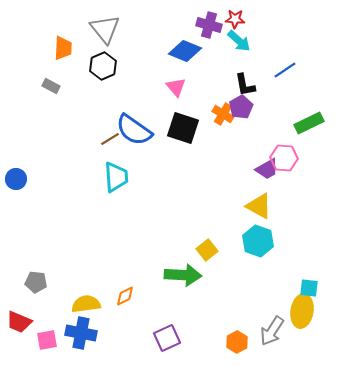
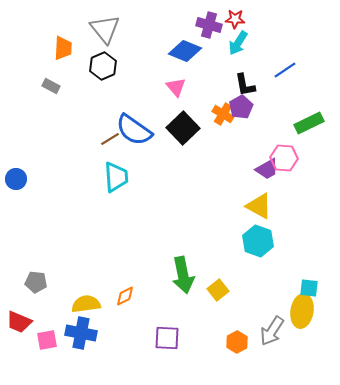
cyan arrow: moved 1 px left, 2 px down; rotated 80 degrees clockwise
black square: rotated 28 degrees clockwise
yellow square: moved 11 px right, 40 px down
green arrow: rotated 75 degrees clockwise
purple square: rotated 28 degrees clockwise
